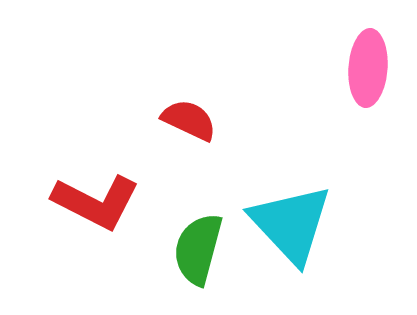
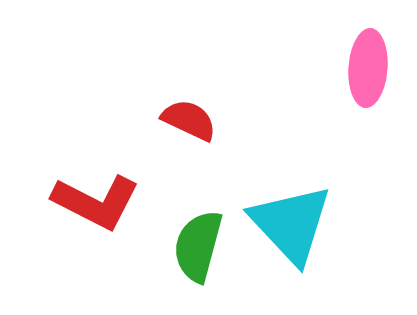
green semicircle: moved 3 px up
